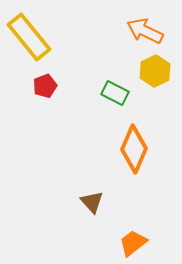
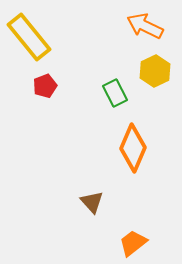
orange arrow: moved 5 px up
green rectangle: rotated 36 degrees clockwise
orange diamond: moved 1 px left, 1 px up
